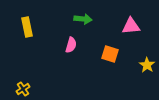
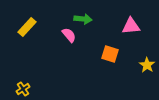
yellow rectangle: rotated 54 degrees clockwise
pink semicircle: moved 2 px left, 10 px up; rotated 56 degrees counterclockwise
